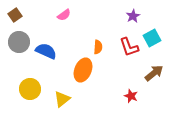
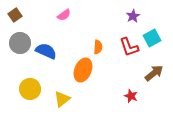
gray circle: moved 1 px right, 1 px down
